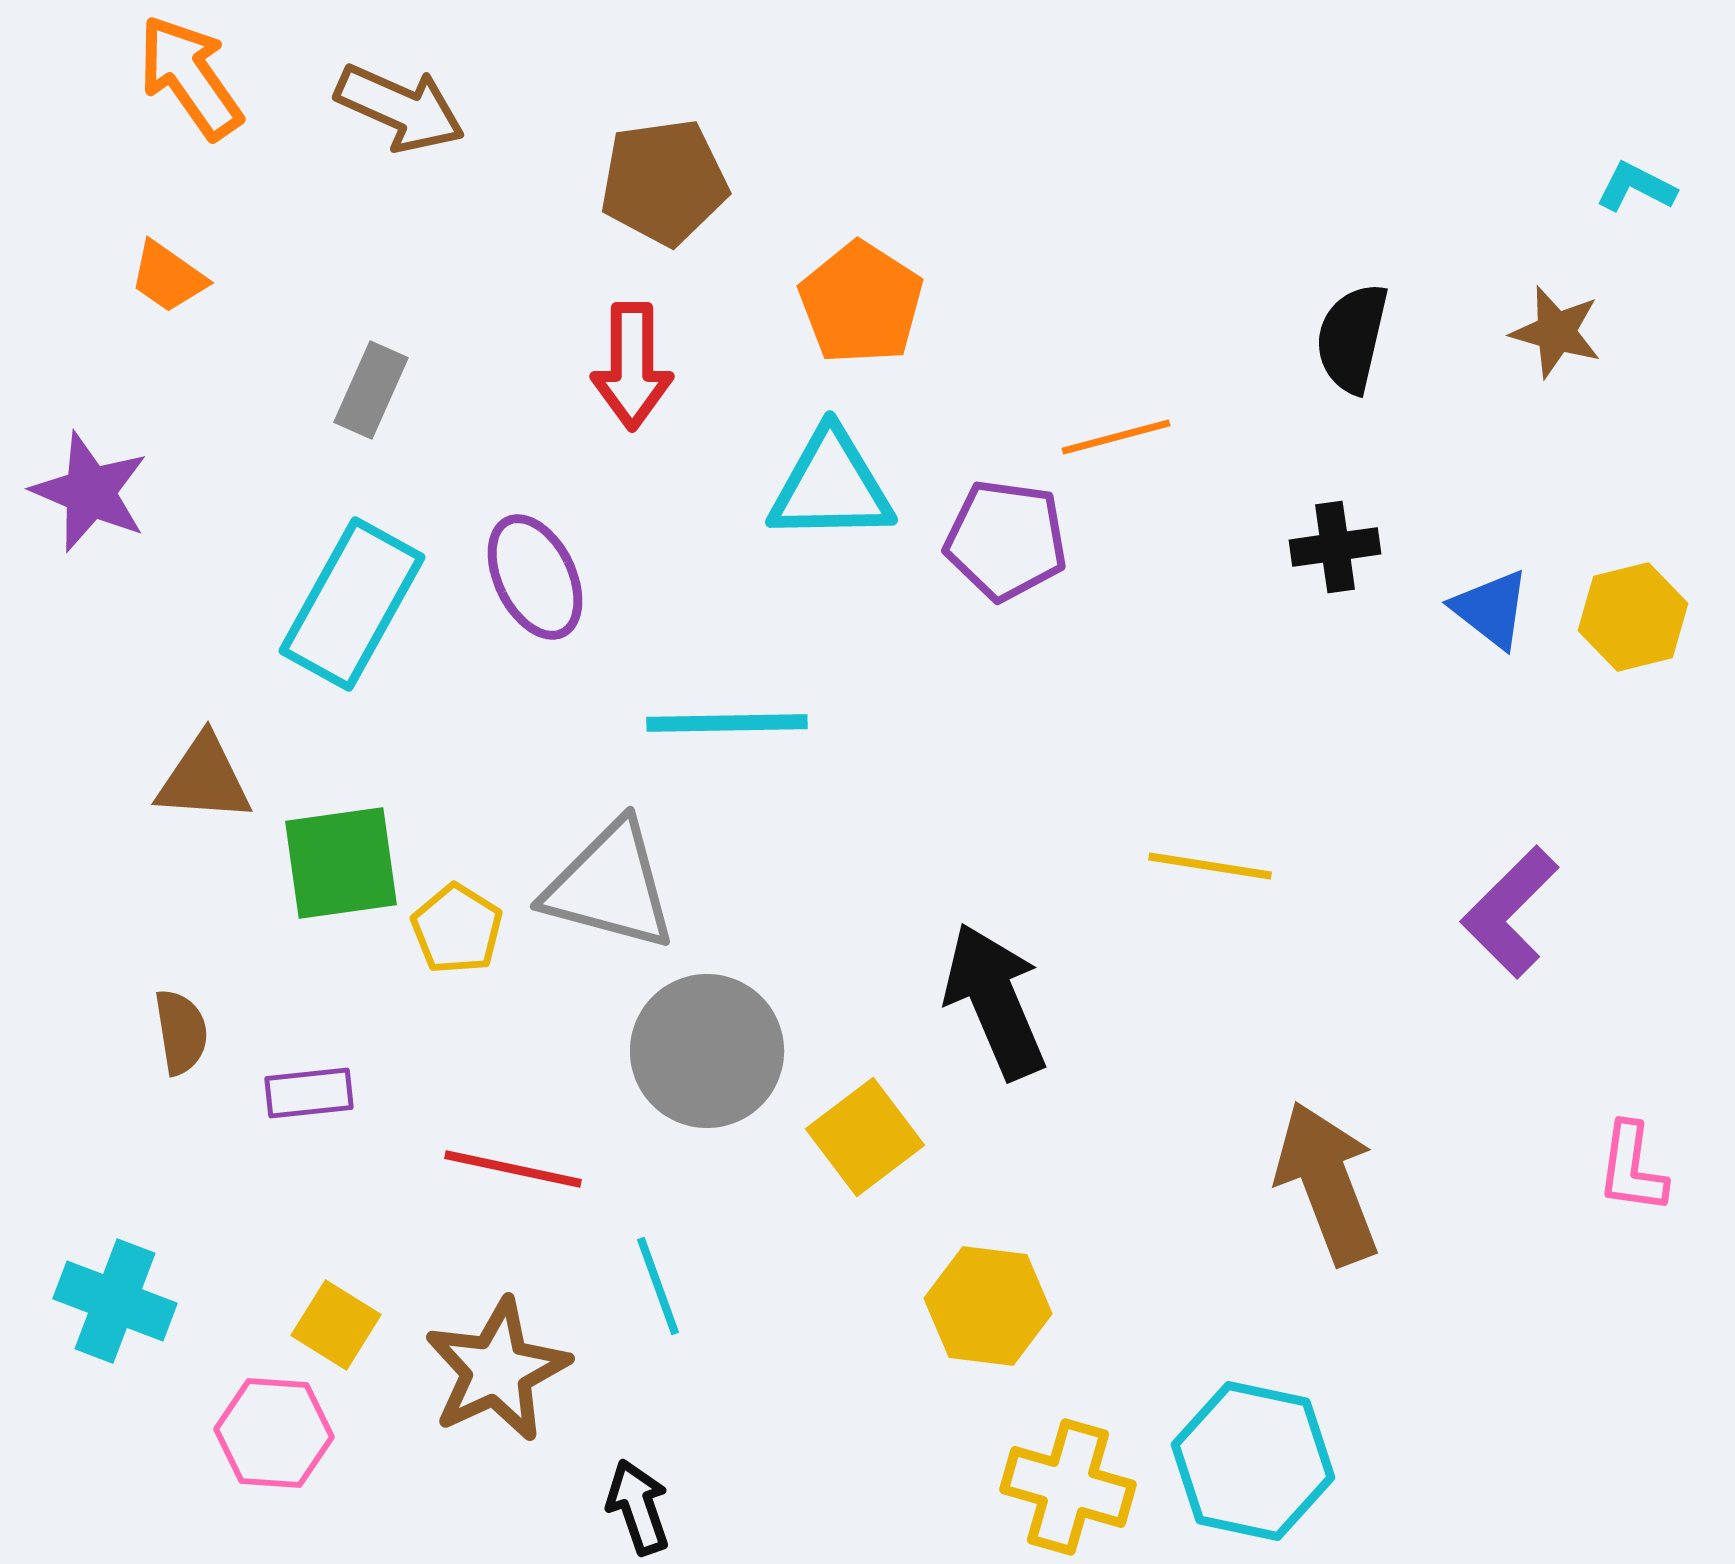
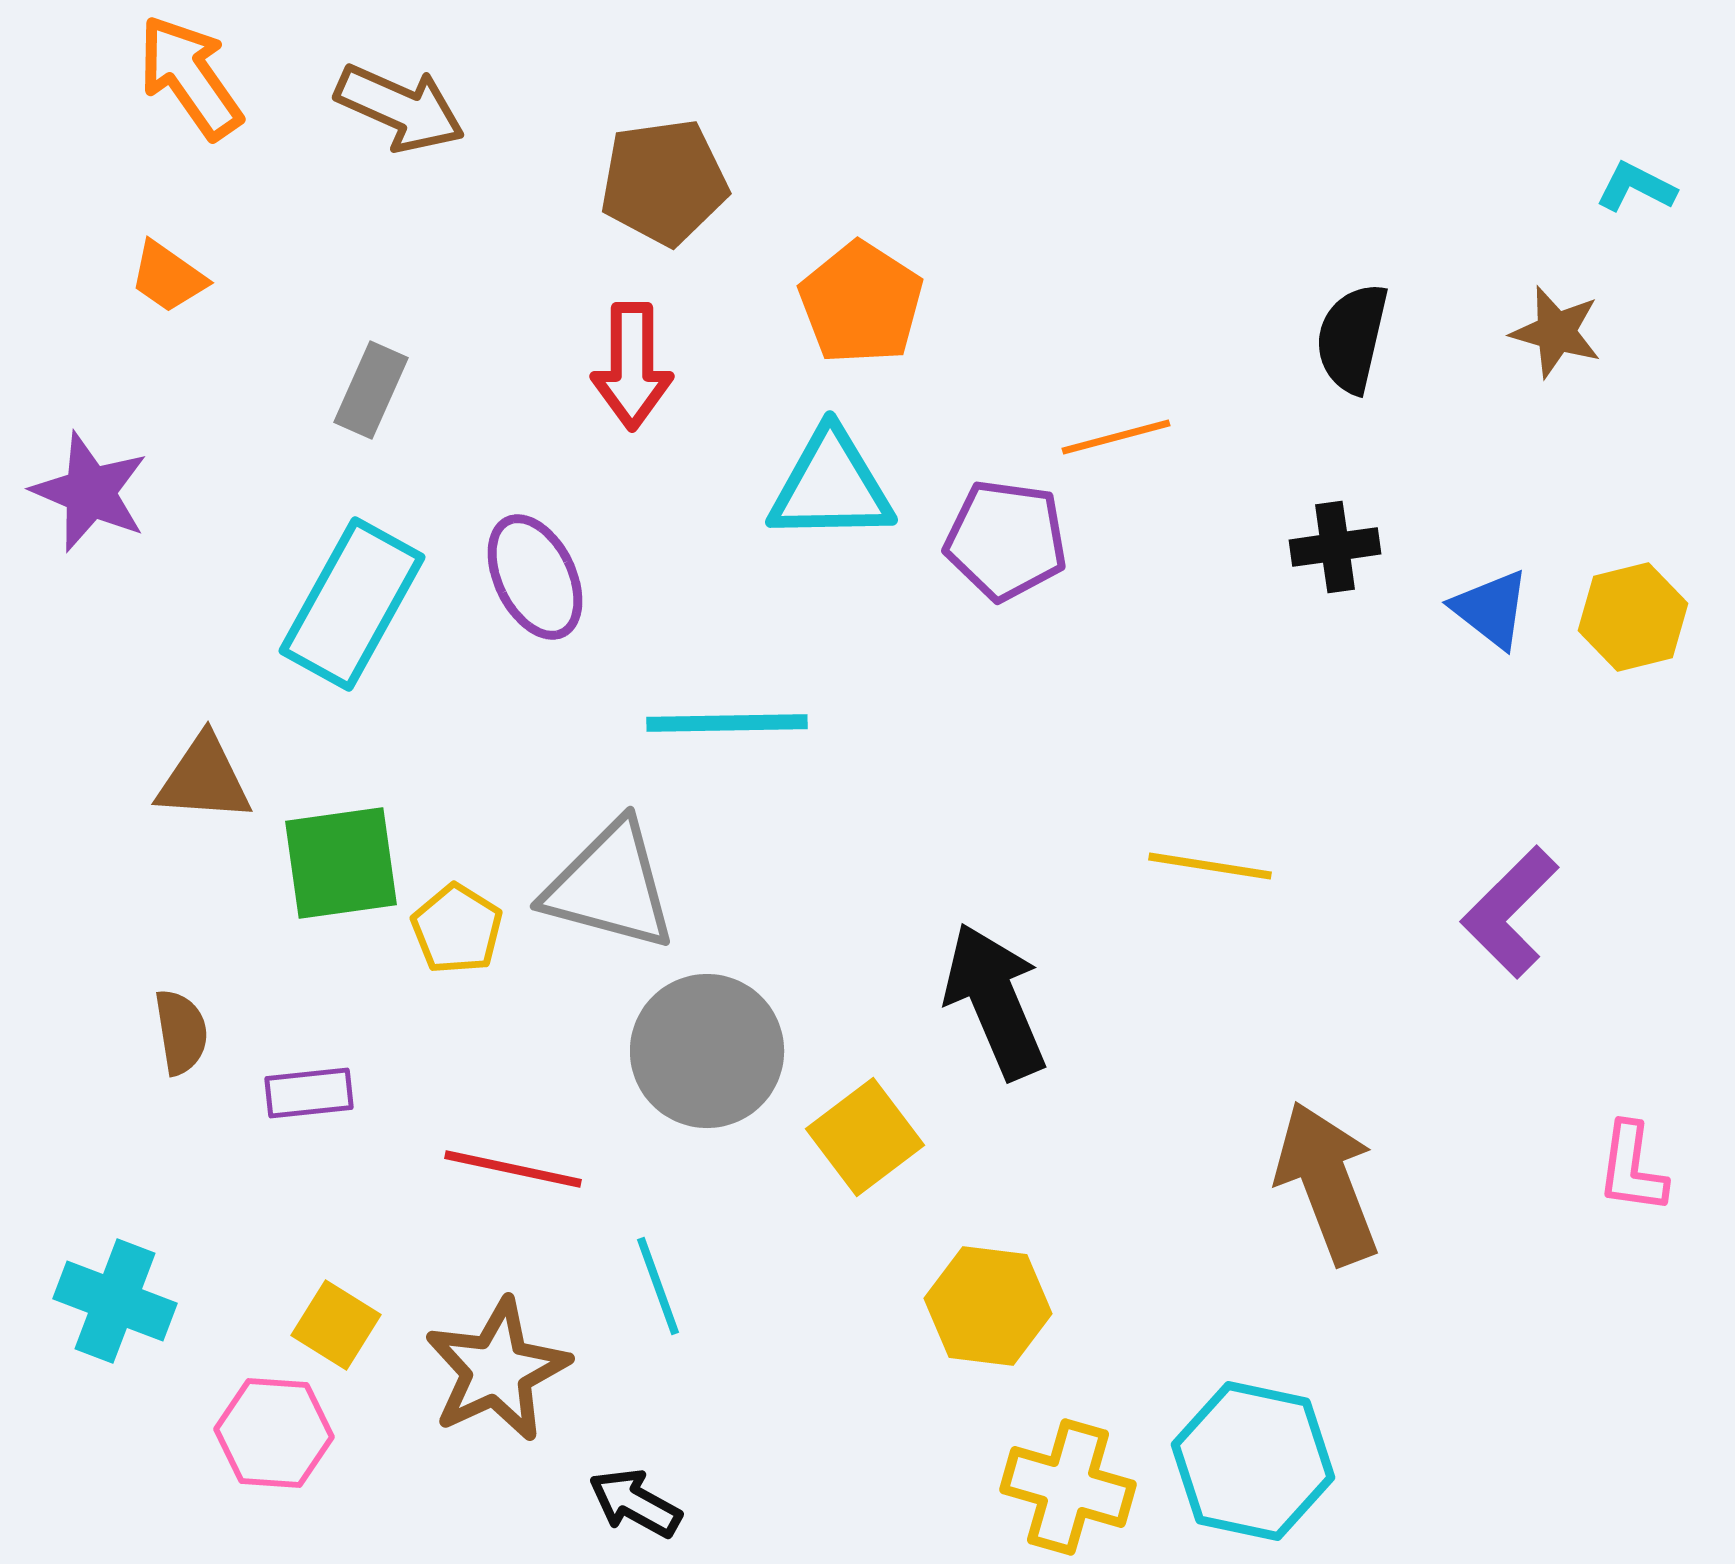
black arrow at (638, 1507): moved 3 px left, 4 px up; rotated 42 degrees counterclockwise
